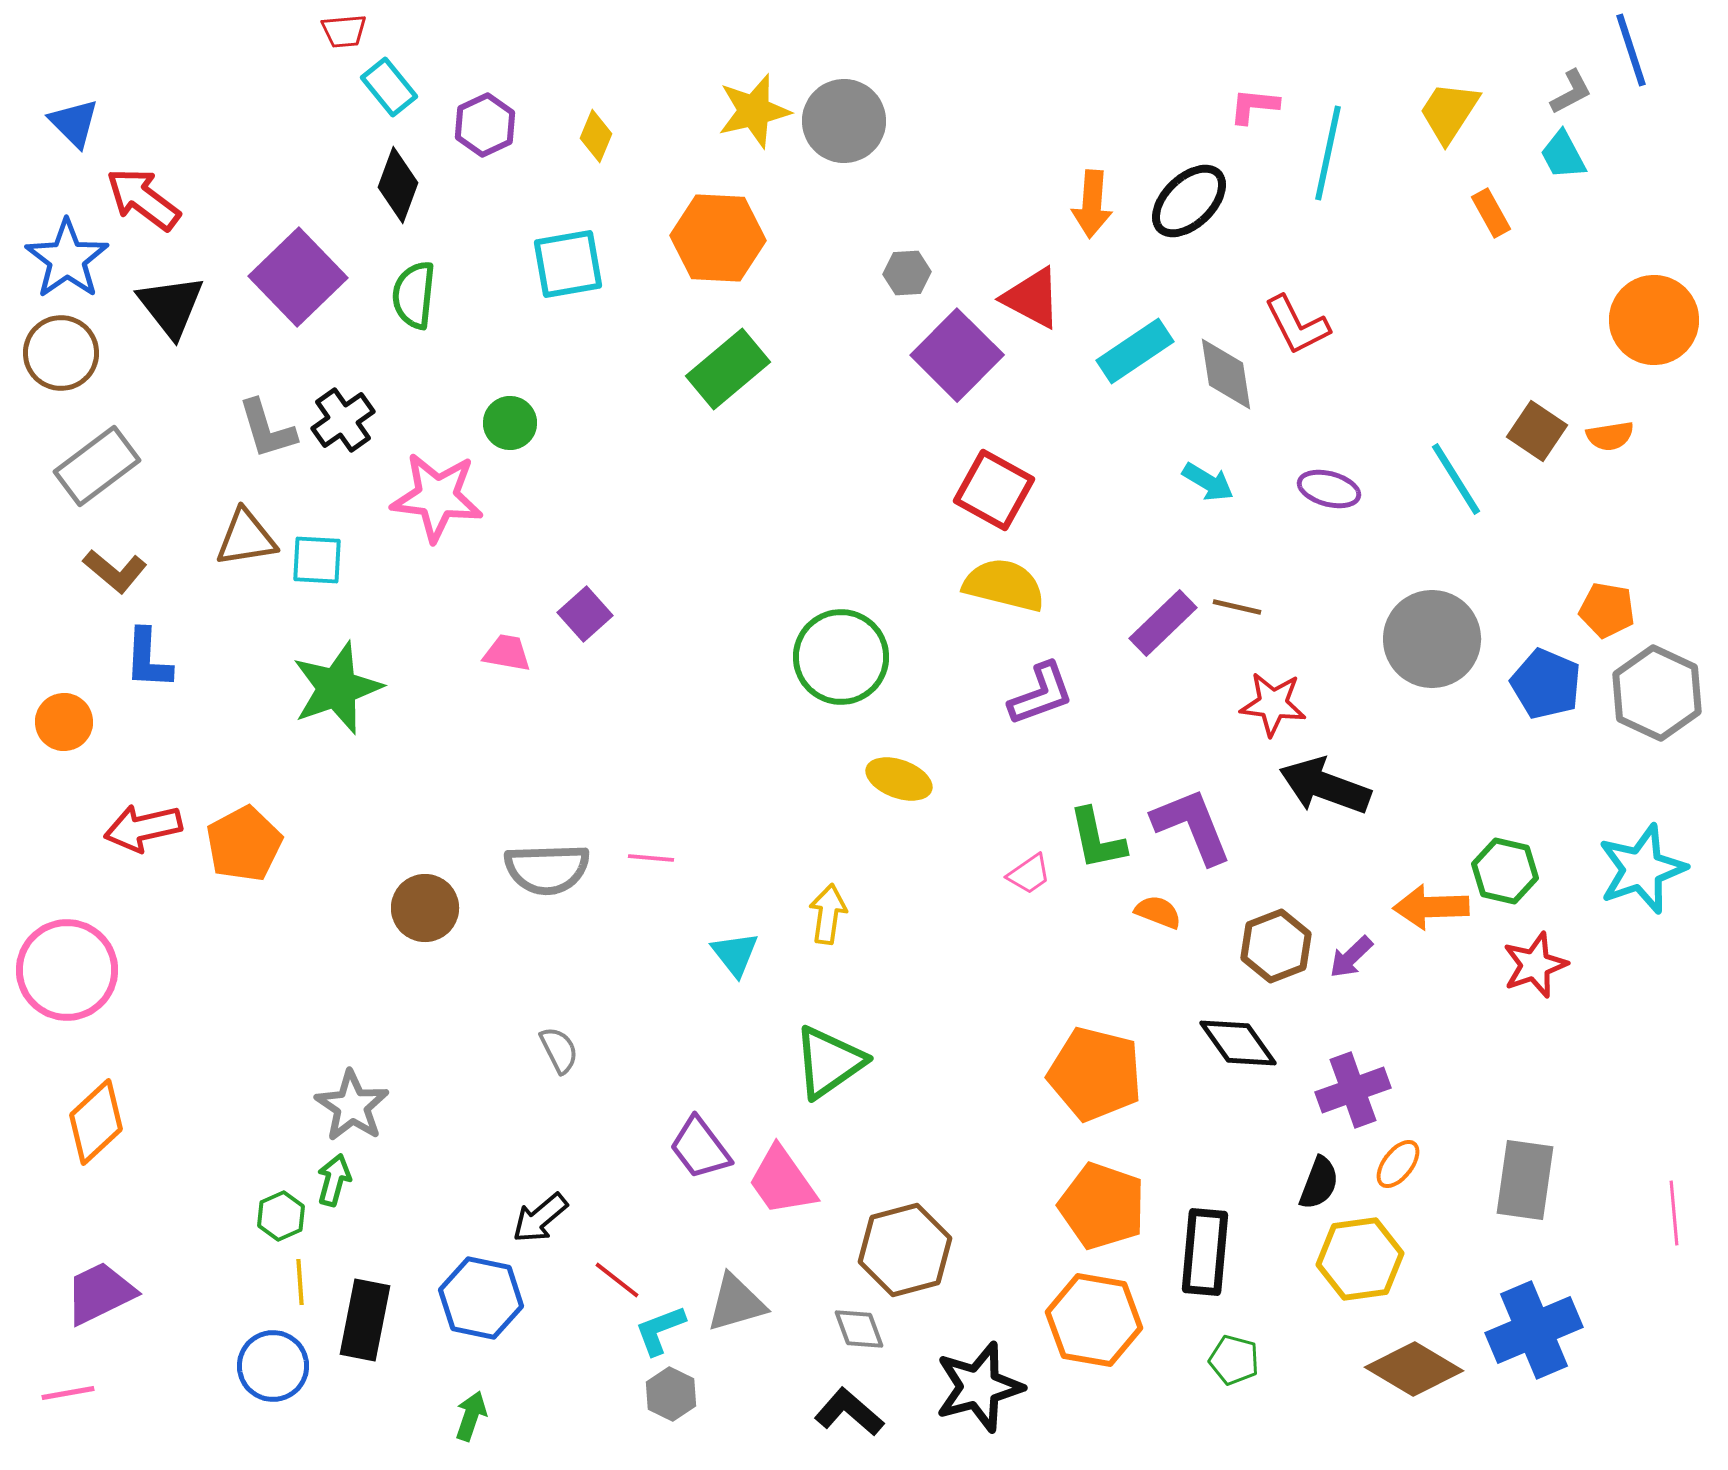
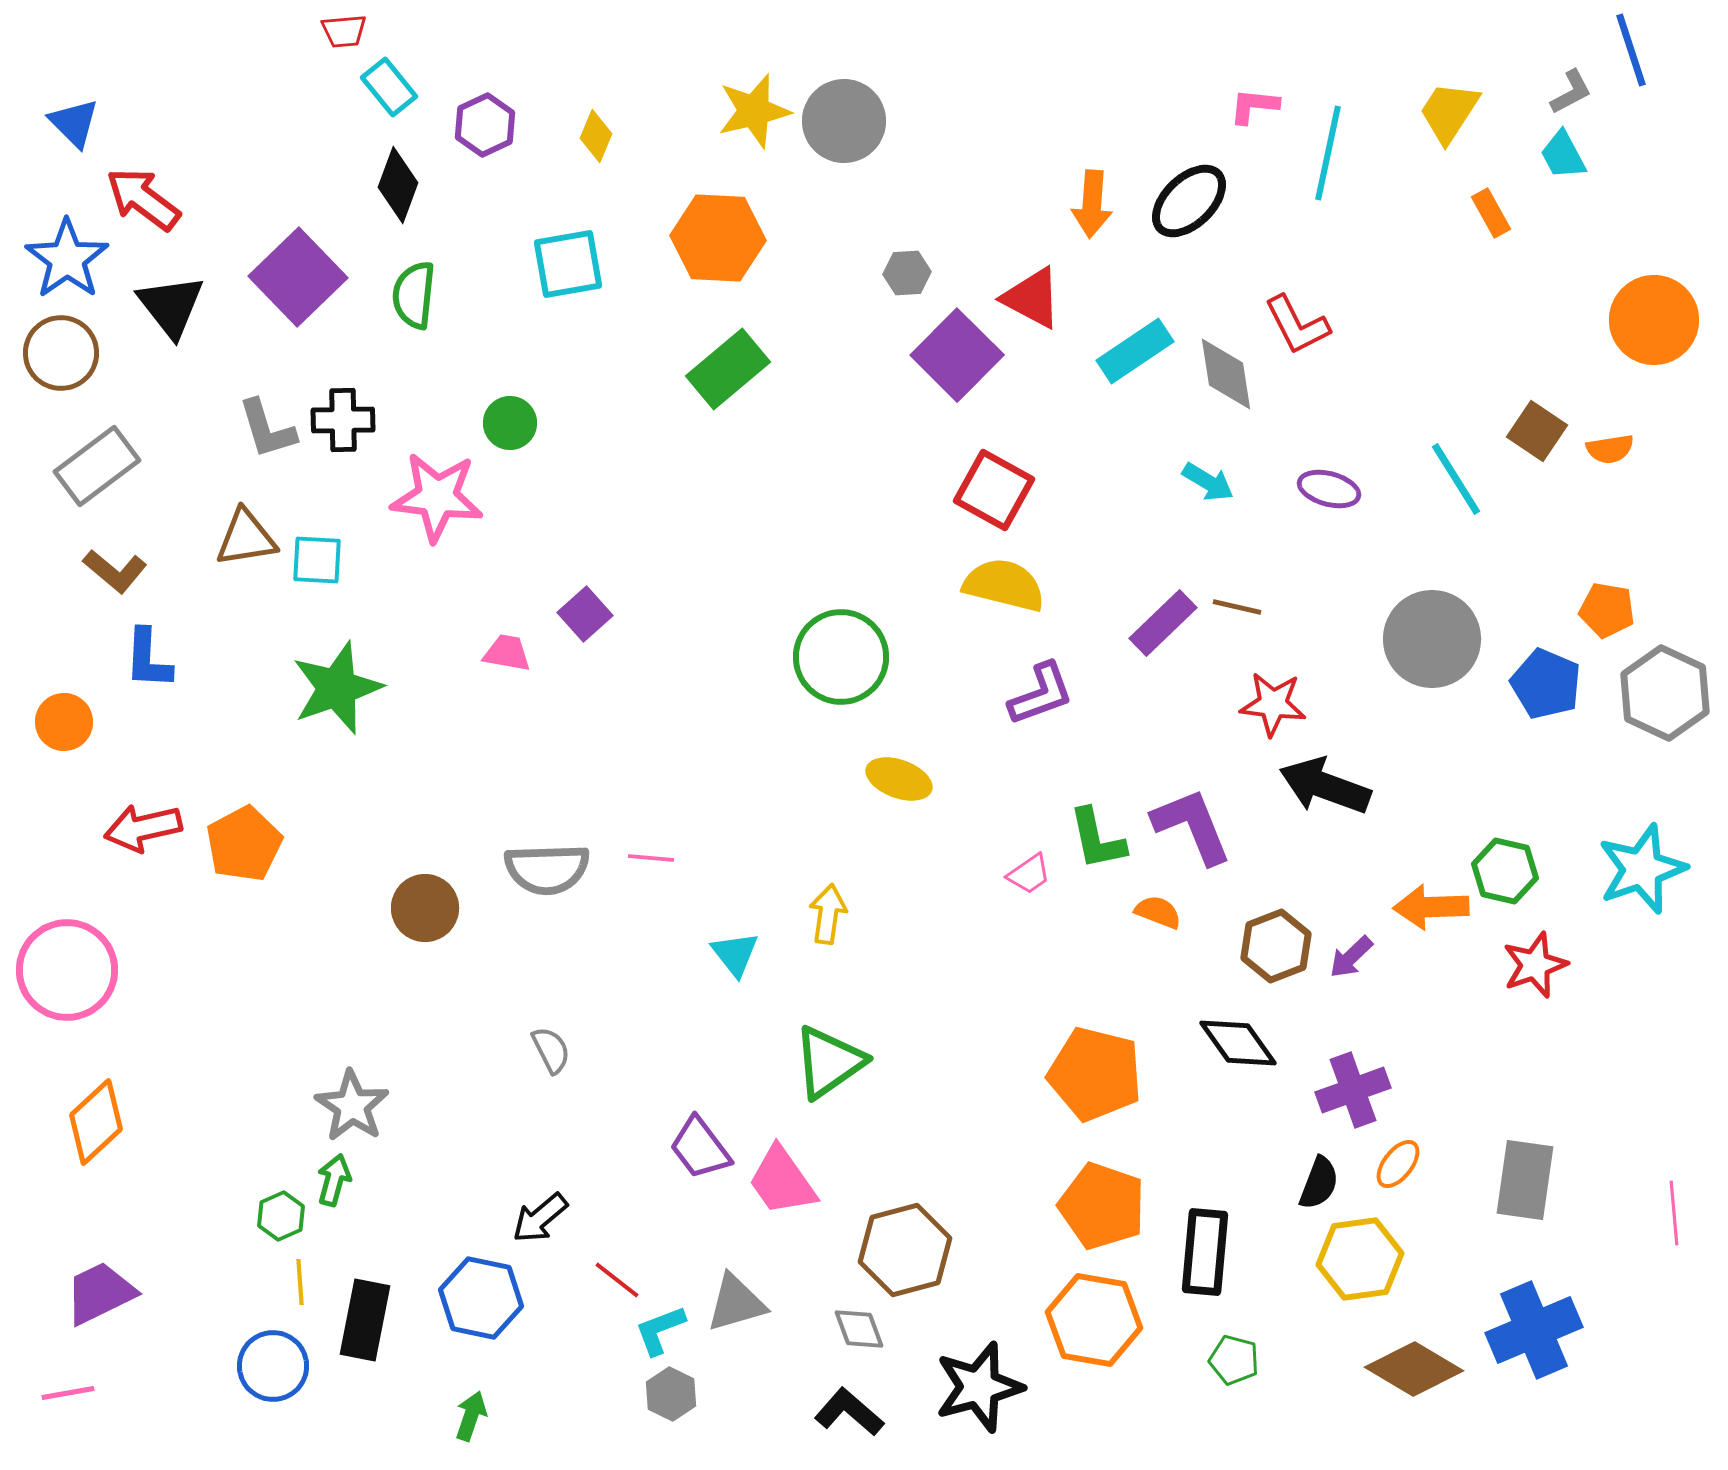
black cross at (343, 420): rotated 34 degrees clockwise
orange semicircle at (1610, 436): moved 13 px down
gray hexagon at (1657, 693): moved 8 px right
gray semicircle at (559, 1050): moved 8 px left
